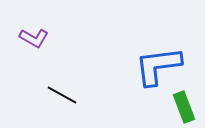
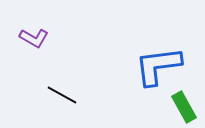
green rectangle: rotated 8 degrees counterclockwise
